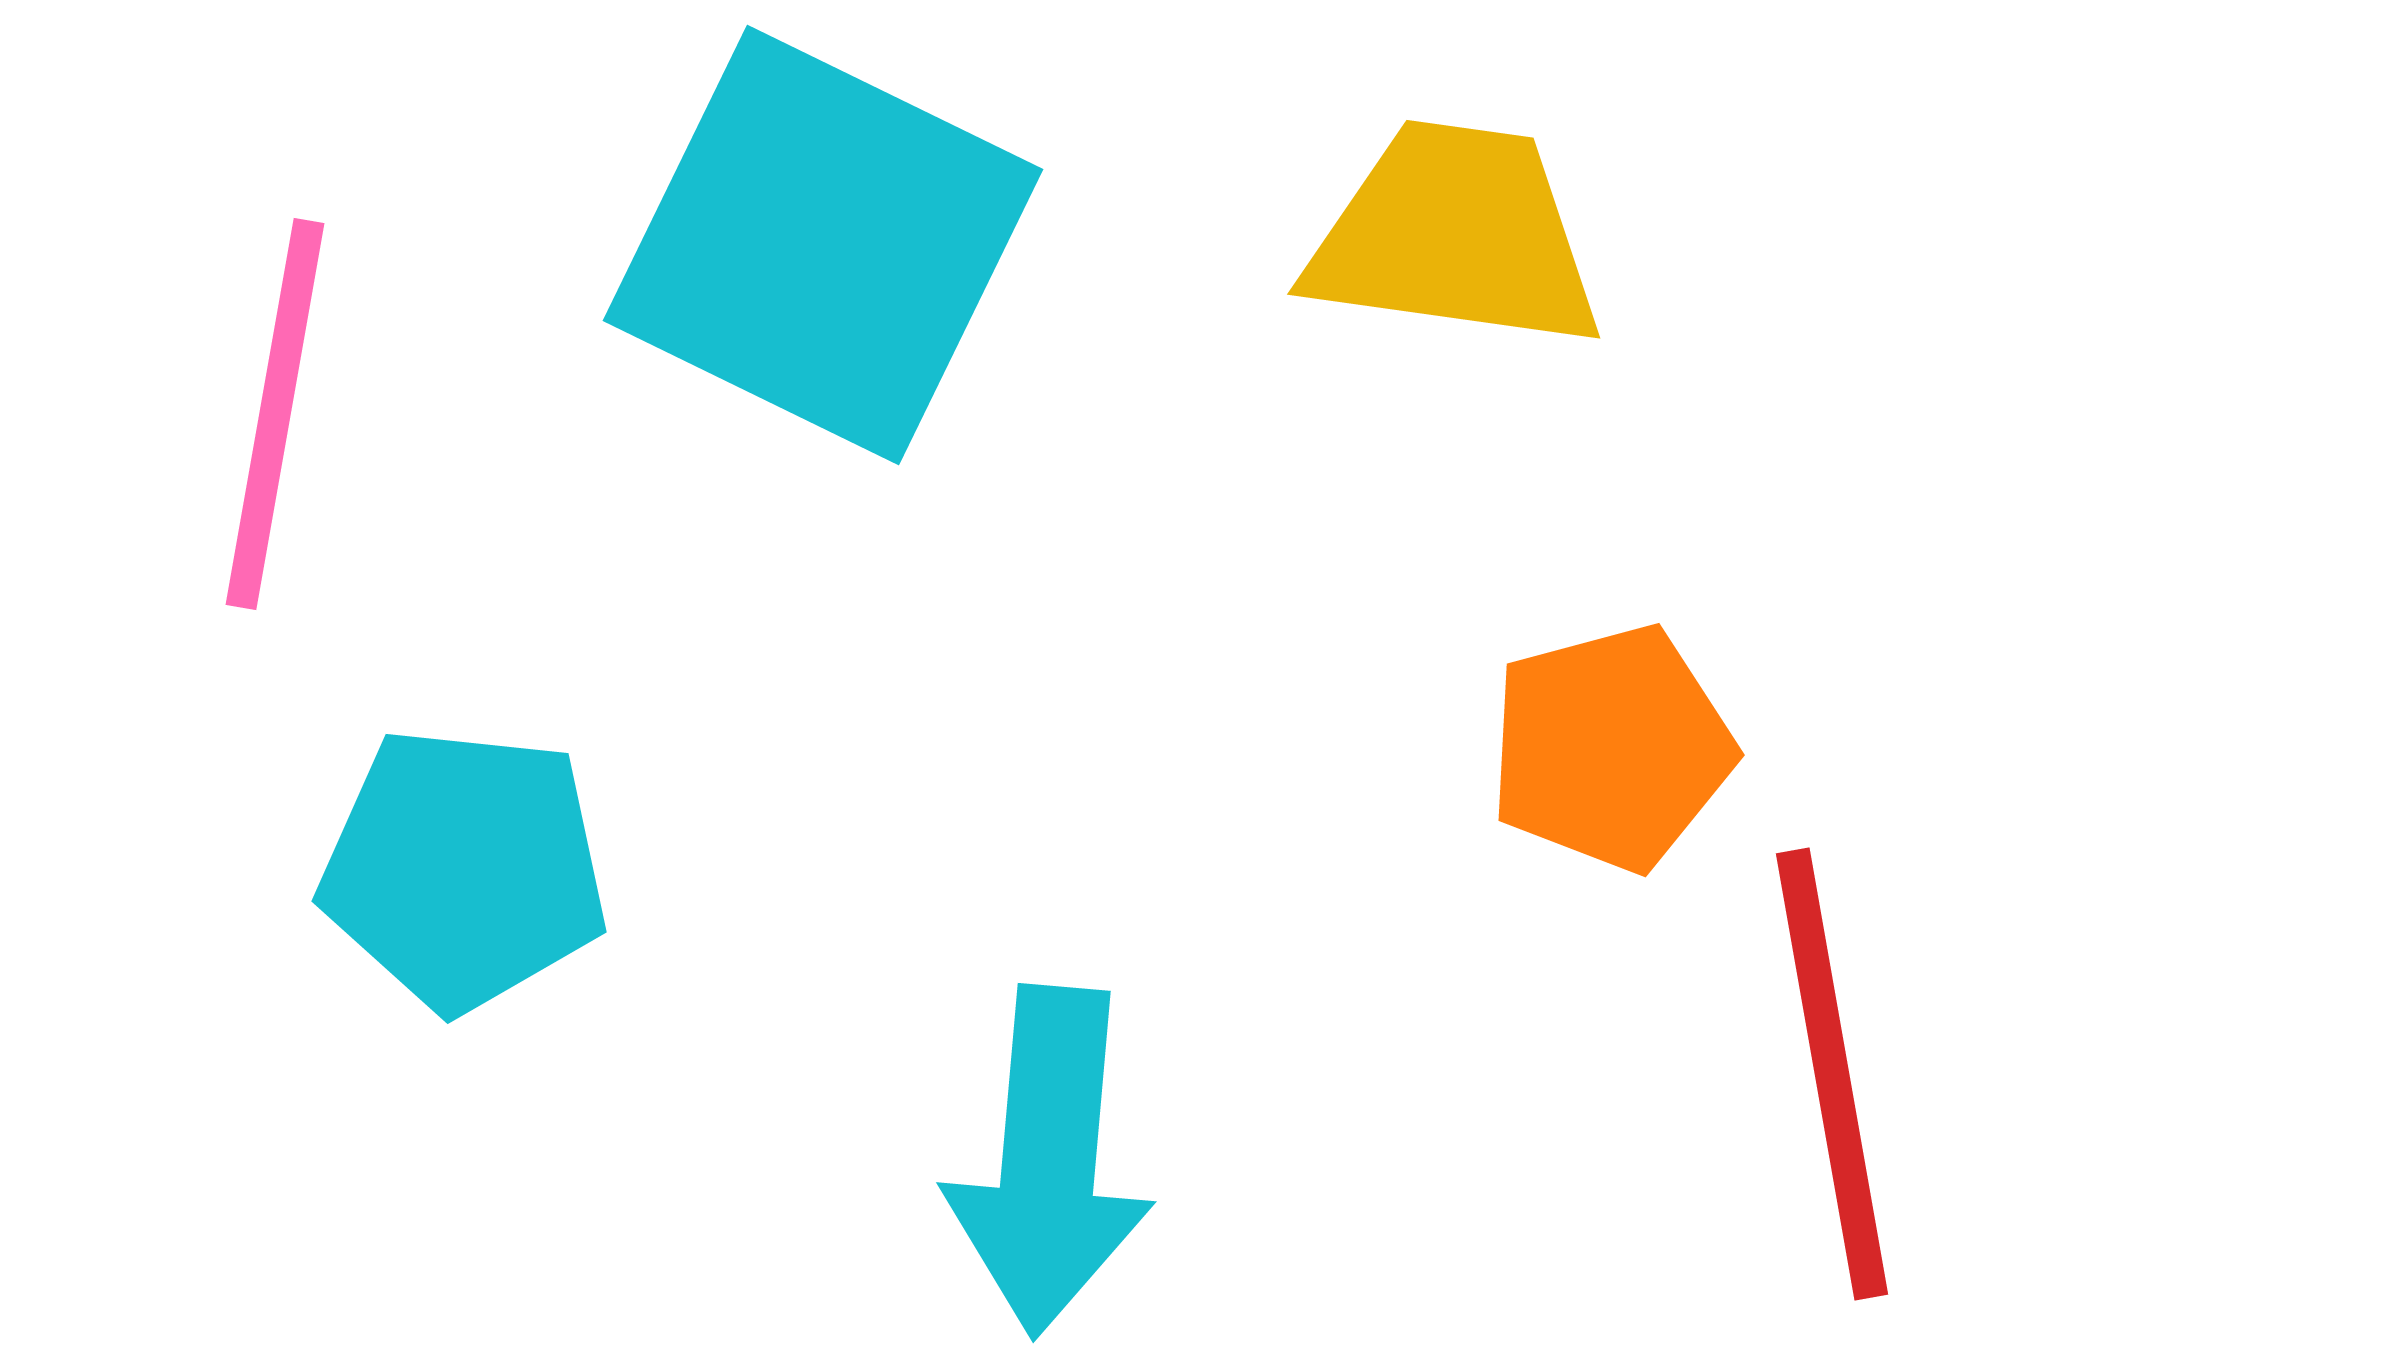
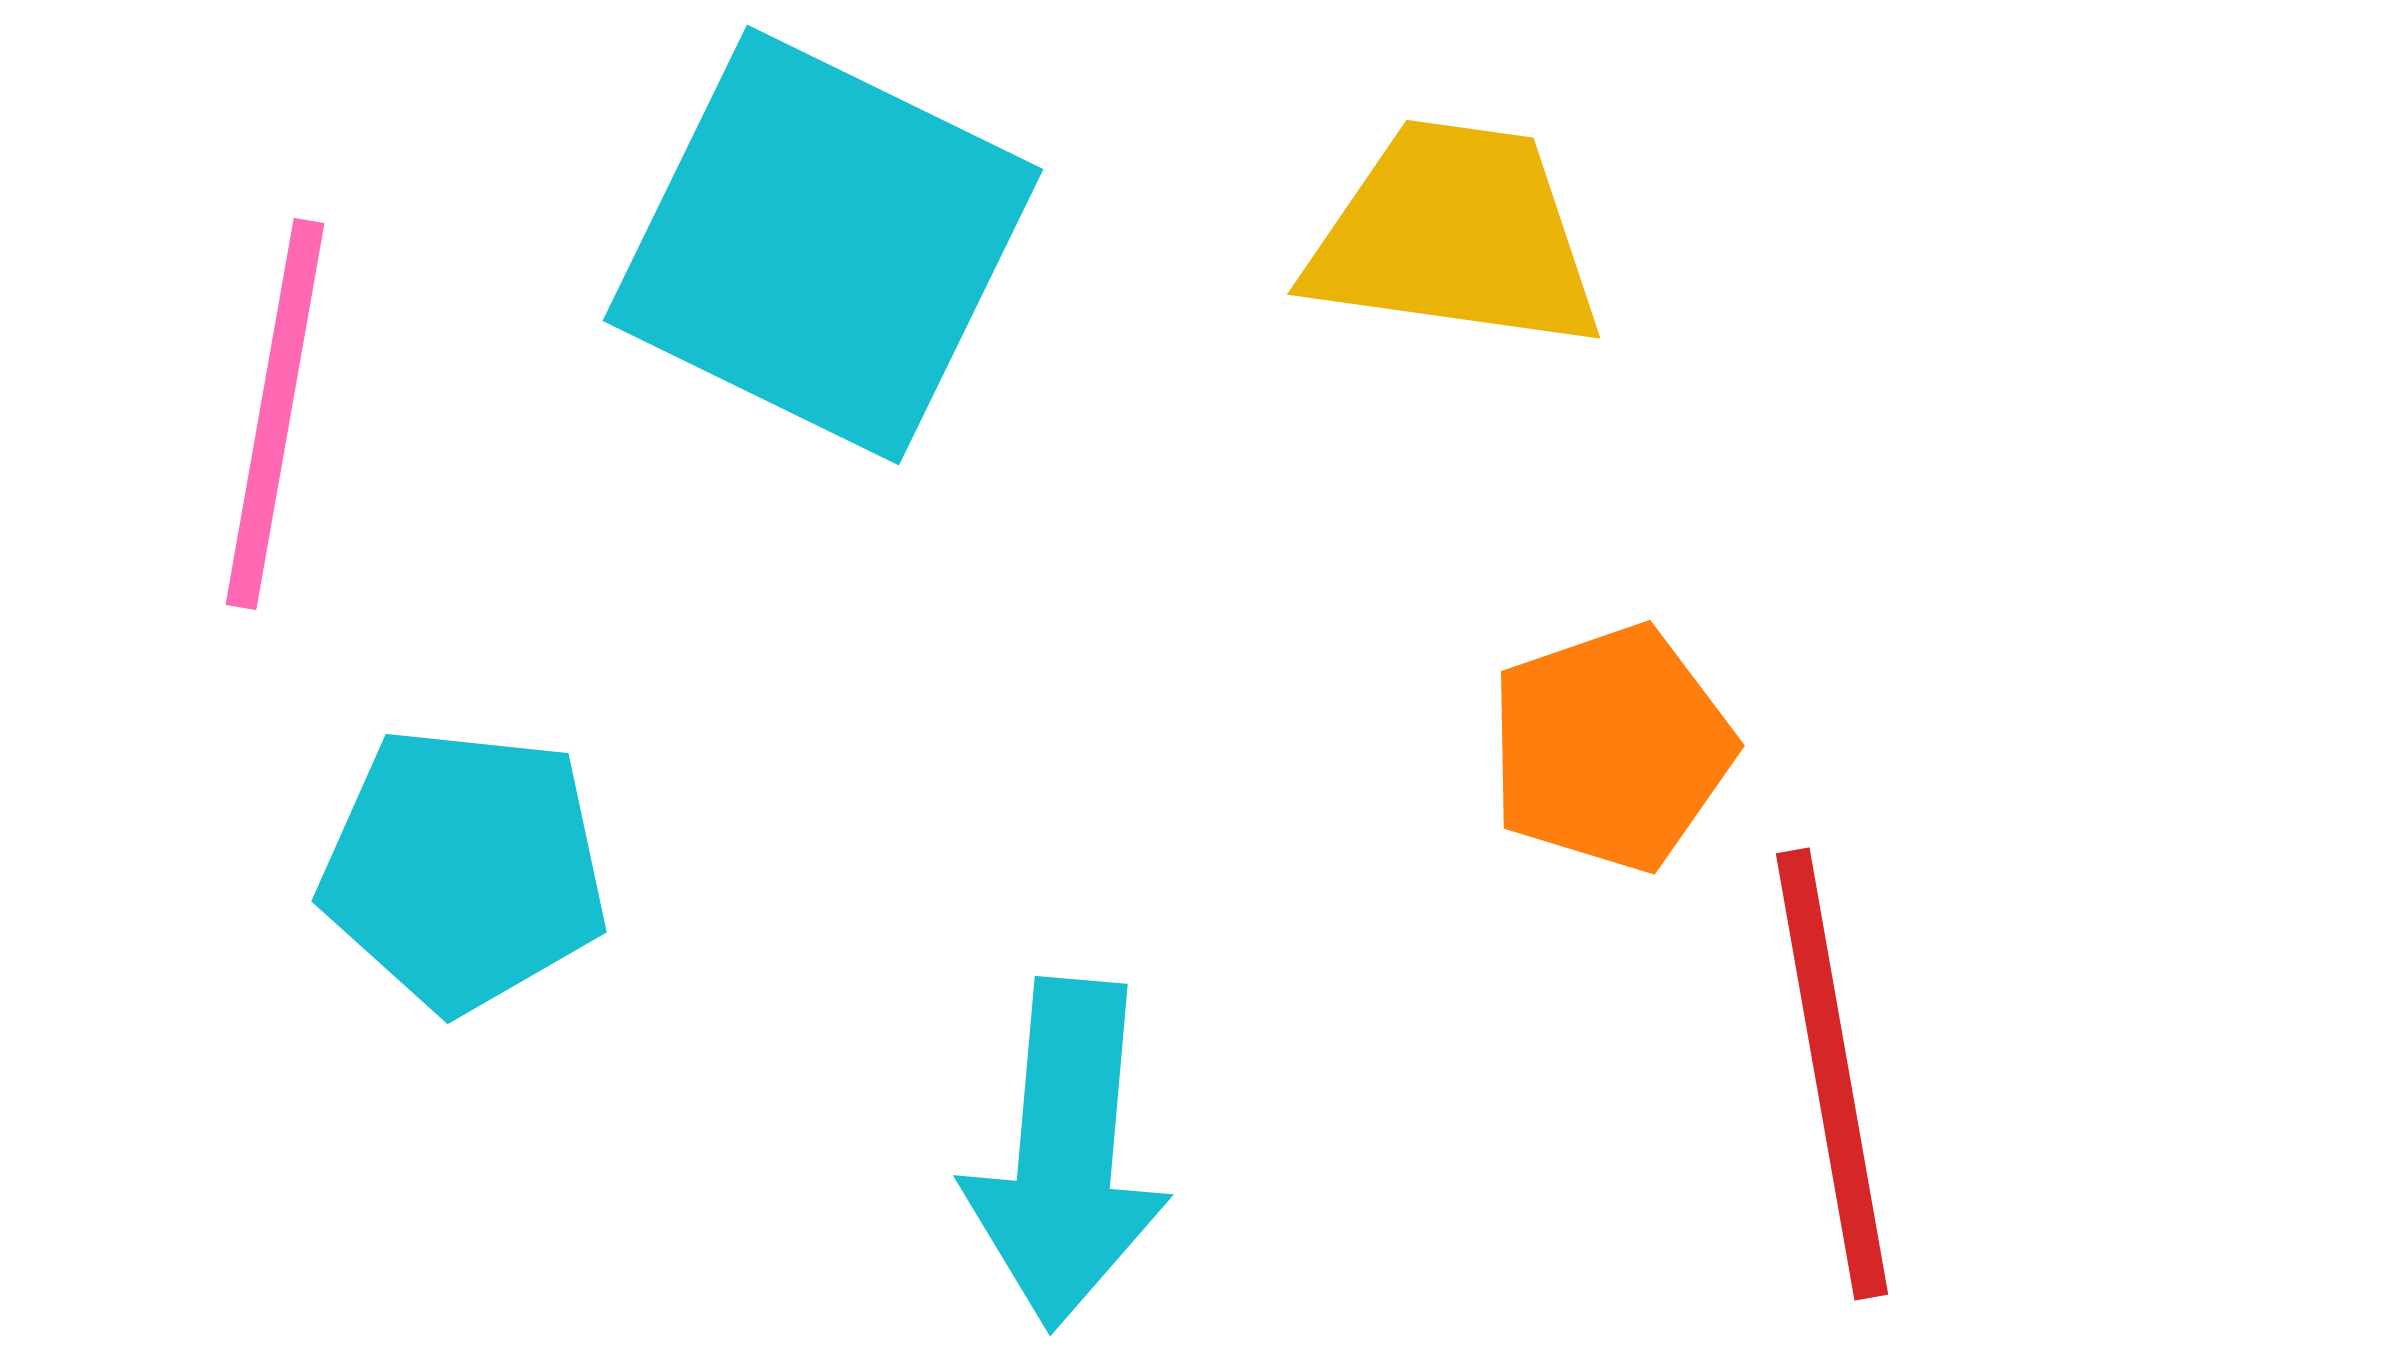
orange pentagon: rotated 4 degrees counterclockwise
cyan arrow: moved 17 px right, 7 px up
